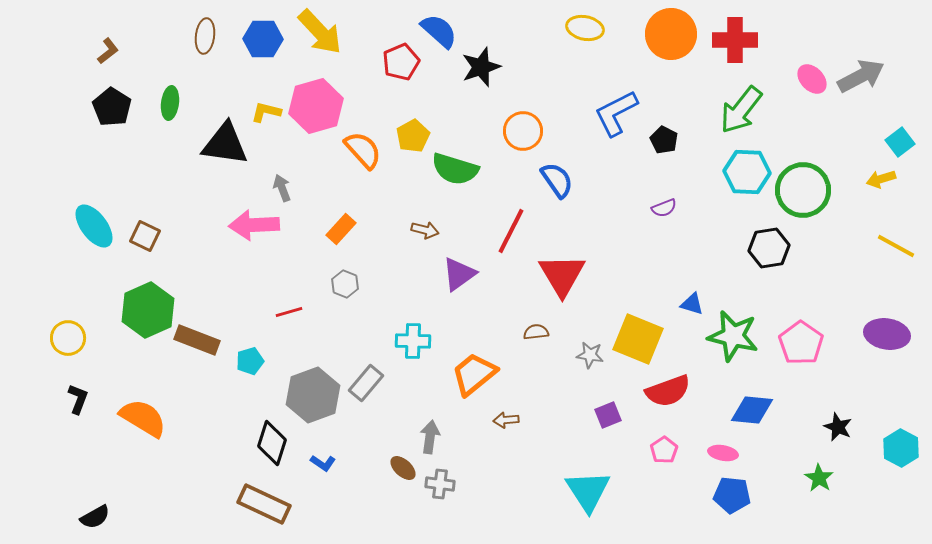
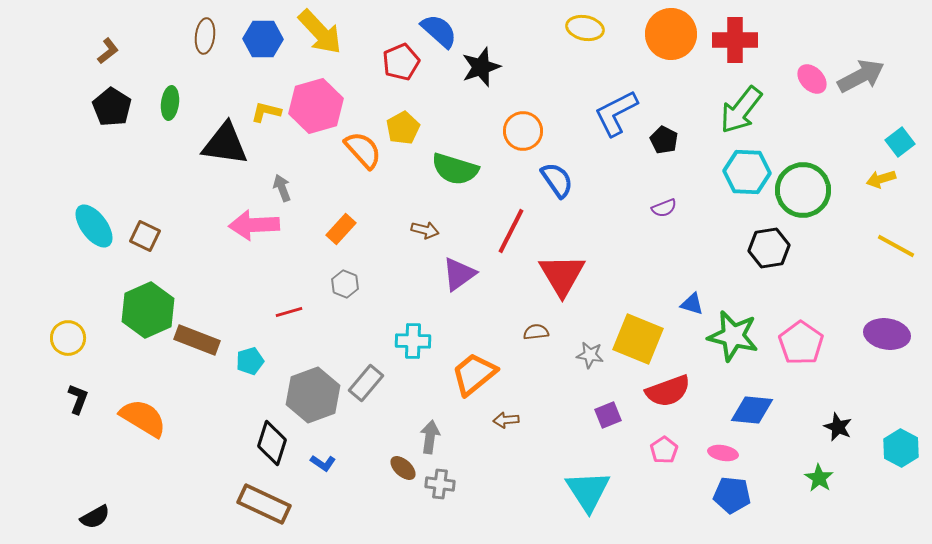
yellow pentagon at (413, 136): moved 10 px left, 8 px up
